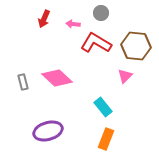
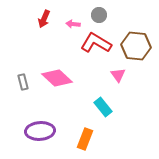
gray circle: moved 2 px left, 2 px down
pink triangle: moved 7 px left, 1 px up; rotated 21 degrees counterclockwise
purple ellipse: moved 8 px left; rotated 12 degrees clockwise
orange rectangle: moved 21 px left
